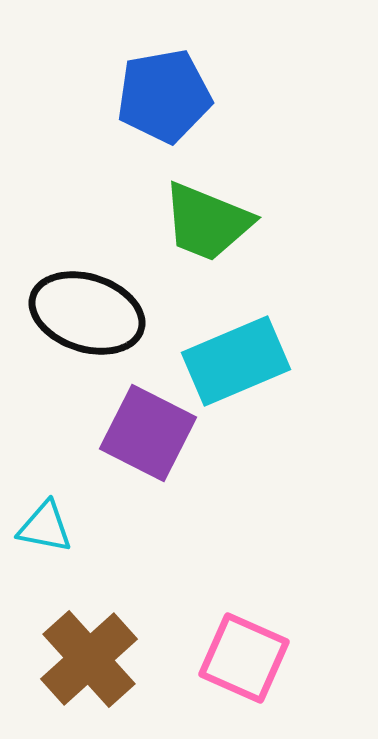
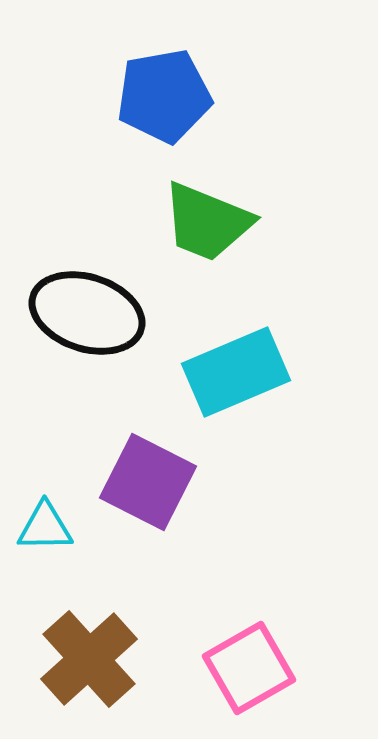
cyan rectangle: moved 11 px down
purple square: moved 49 px down
cyan triangle: rotated 12 degrees counterclockwise
pink square: moved 5 px right, 10 px down; rotated 36 degrees clockwise
